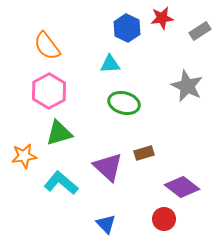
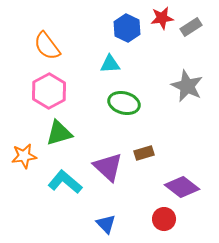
gray rectangle: moved 9 px left, 4 px up
cyan L-shape: moved 4 px right, 1 px up
